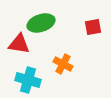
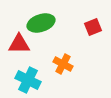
red square: rotated 12 degrees counterclockwise
red triangle: rotated 10 degrees counterclockwise
cyan cross: rotated 10 degrees clockwise
